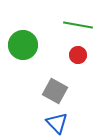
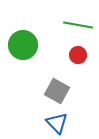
gray square: moved 2 px right
